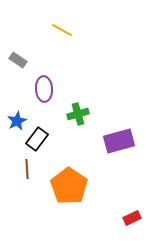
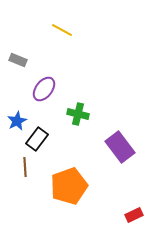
gray rectangle: rotated 12 degrees counterclockwise
purple ellipse: rotated 40 degrees clockwise
green cross: rotated 30 degrees clockwise
purple rectangle: moved 1 px right, 6 px down; rotated 68 degrees clockwise
brown line: moved 2 px left, 2 px up
orange pentagon: rotated 18 degrees clockwise
red rectangle: moved 2 px right, 3 px up
